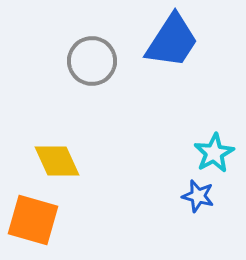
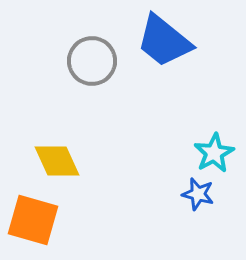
blue trapezoid: moved 8 px left; rotated 96 degrees clockwise
blue star: moved 2 px up
